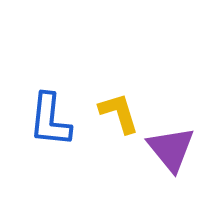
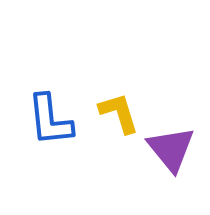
blue L-shape: rotated 12 degrees counterclockwise
